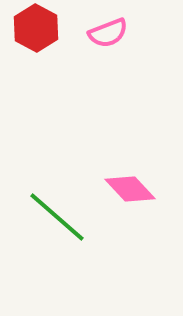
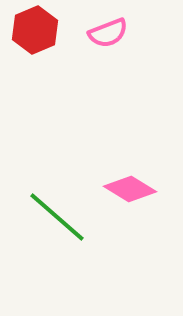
red hexagon: moved 1 px left, 2 px down; rotated 9 degrees clockwise
pink diamond: rotated 15 degrees counterclockwise
